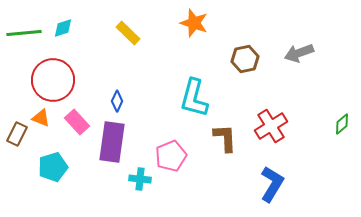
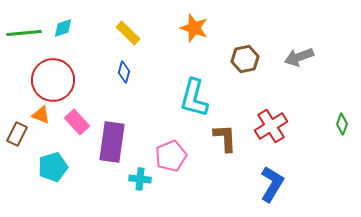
orange star: moved 5 px down
gray arrow: moved 4 px down
blue diamond: moved 7 px right, 29 px up; rotated 10 degrees counterclockwise
orange triangle: moved 3 px up
green diamond: rotated 30 degrees counterclockwise
